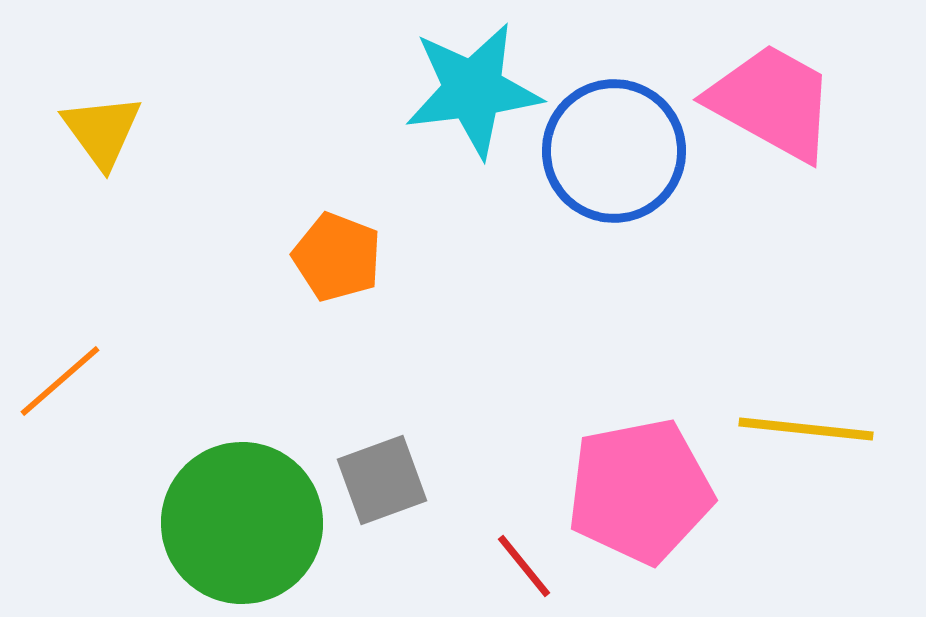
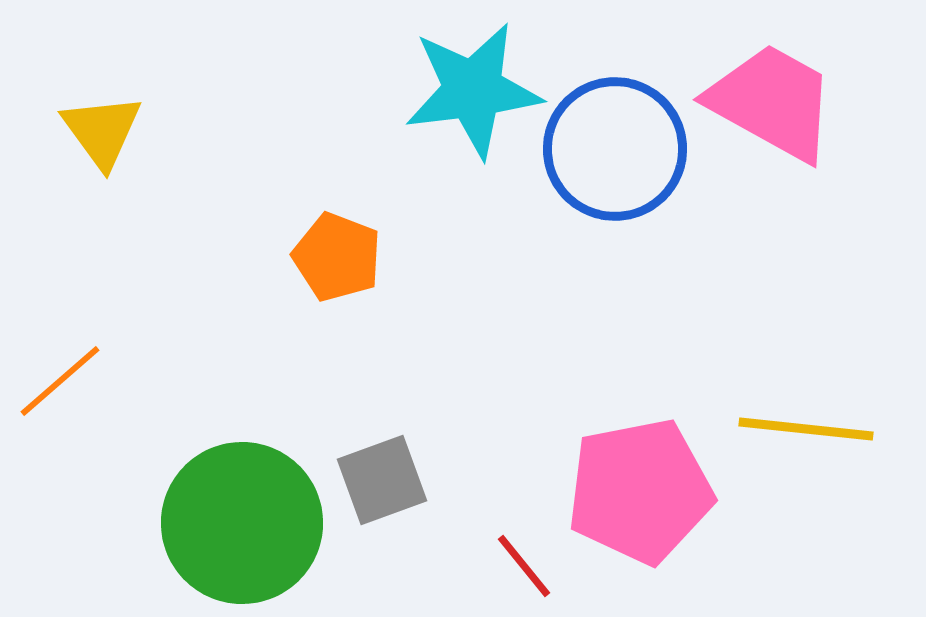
blue circle: moved 1 px right, 2 px up
